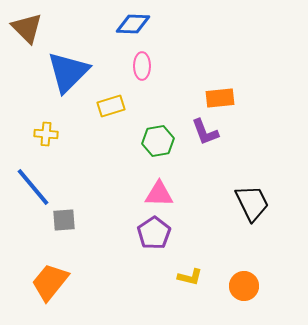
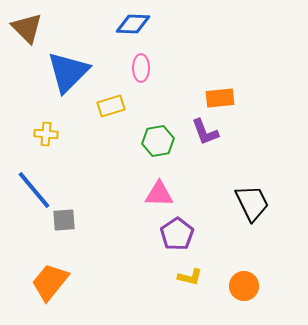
pink ellipse: moved 1 px left, 2 px down
blue line: moved 1 px right, 3 px down
purple pentagon: moved 23 px right, 1 px down
